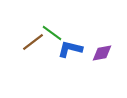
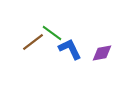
blue L-shape: rotated 50 degrees clockwise
